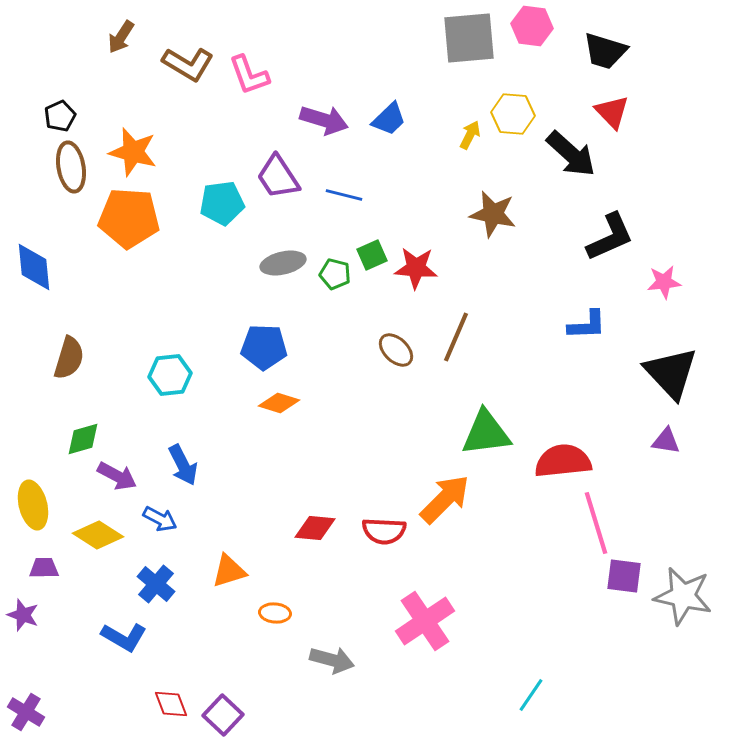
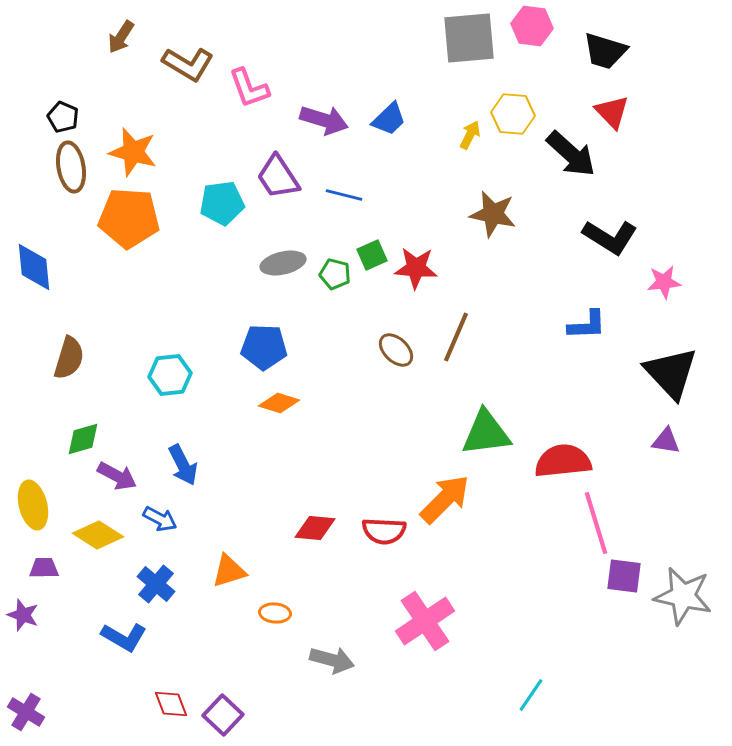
pink L-shape at (249, 75): moved 13 px down
black pentagon at (60, 116): moved 3 px right, 1 px down; rotated 24 degrees counterclockwise
black L-shape at (610, 237): rotated 56 degrees clockwise
